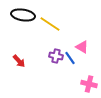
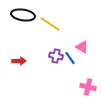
red arrow: rotated 48 degrees counterclockwise
pink cross: moved 1 px left, 3 px down
